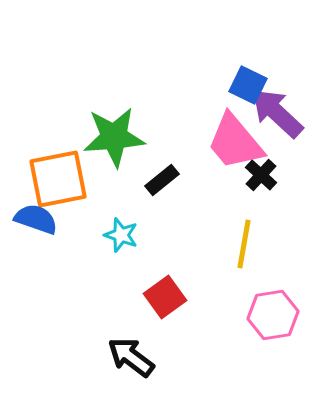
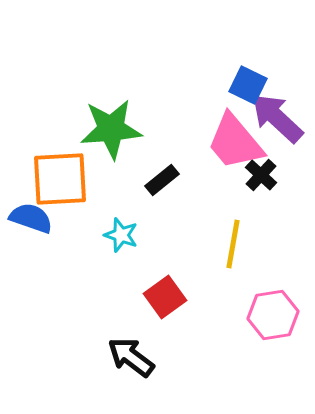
purple arrow: moved 5 px down
green star: moved 3 px left, 8 px up
orange square: moved 2 px right; rotated 8 degrees clockwise
blue semicircle: moved 5 px left, 1 px up
yellow line: moved 11 px left
